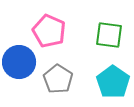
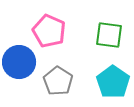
gray pentagon: moved 2 px down
